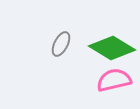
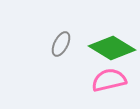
pink semicircle: moved 5 px left
